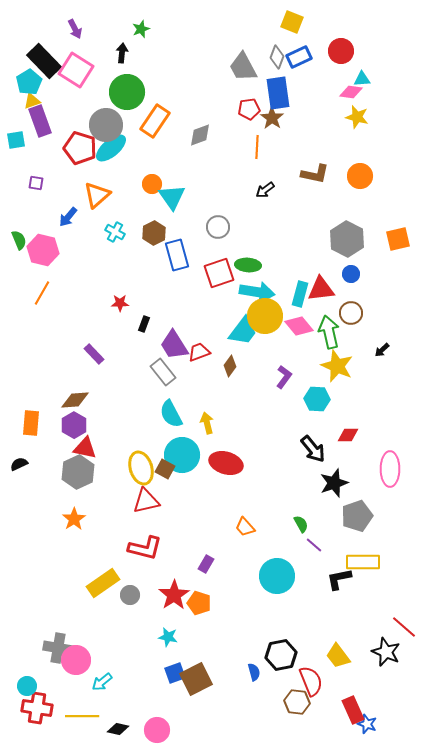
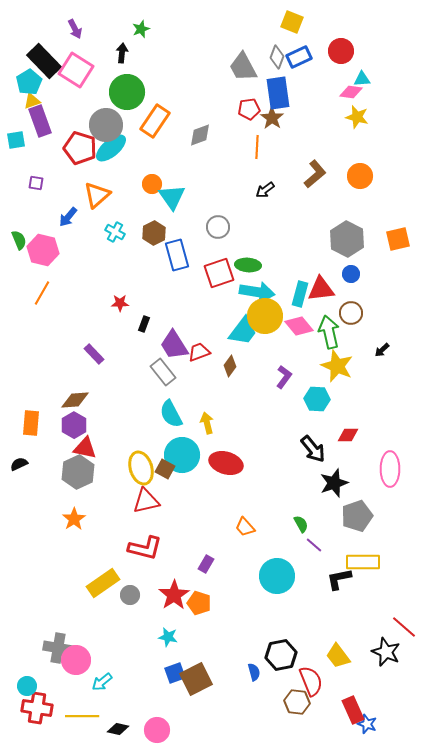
brown L-shape at (315, 174): rotated 52 degrees counterclockwise
